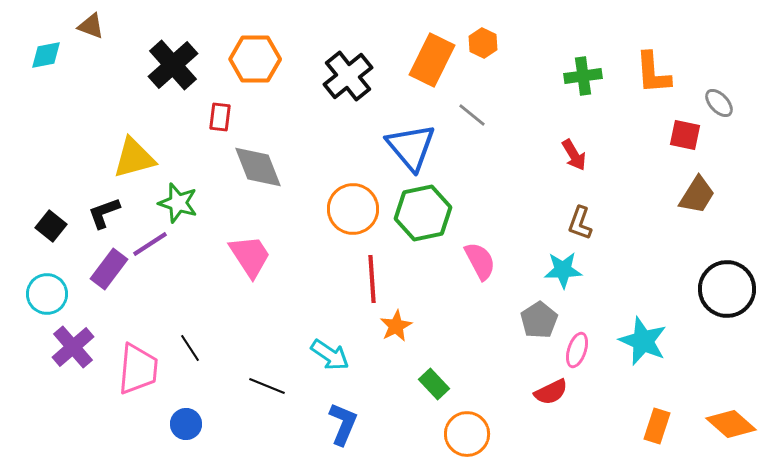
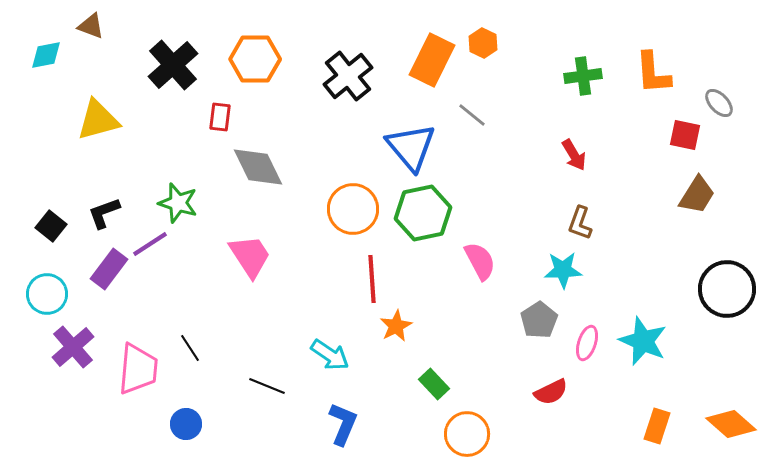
yellow triangle at (134, 158): moved 36 px left, 38 px up
gray diamond at (258, 167): rotated 4 degrees counterclockwise
pink ellipse at (577, 350): moved 10 px right, 7 px up
